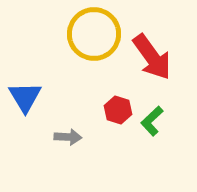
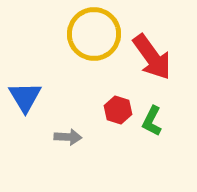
green L-shape: rotated 20 degrees counterclockwise
